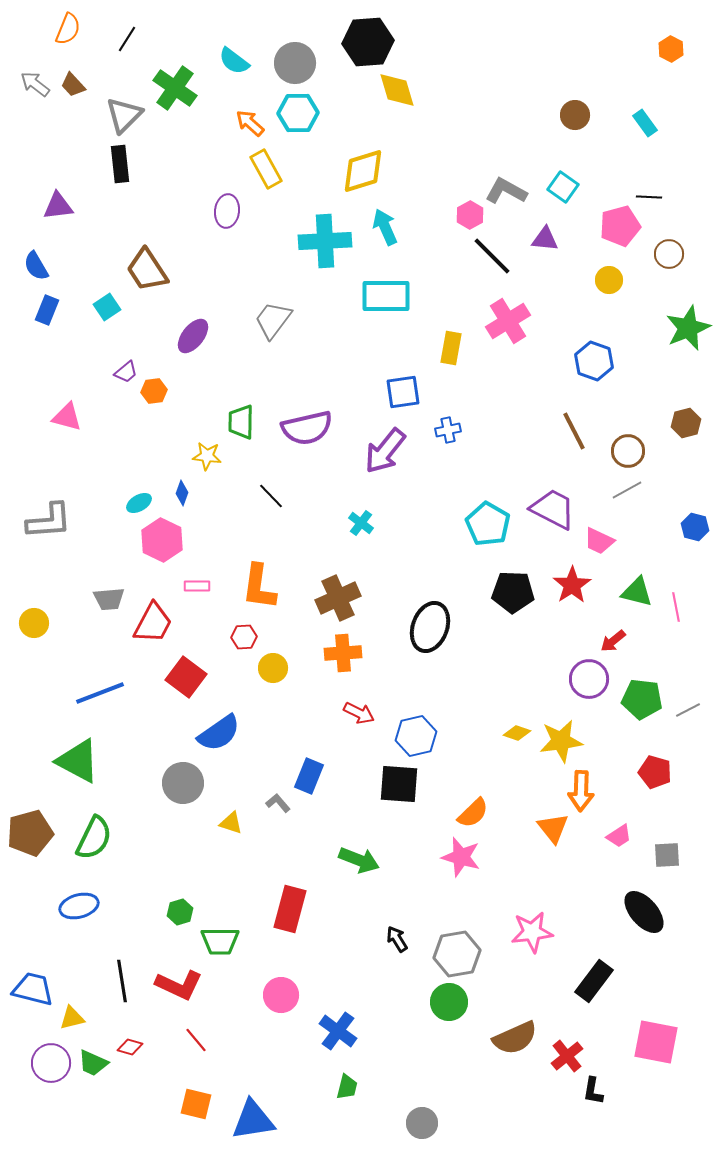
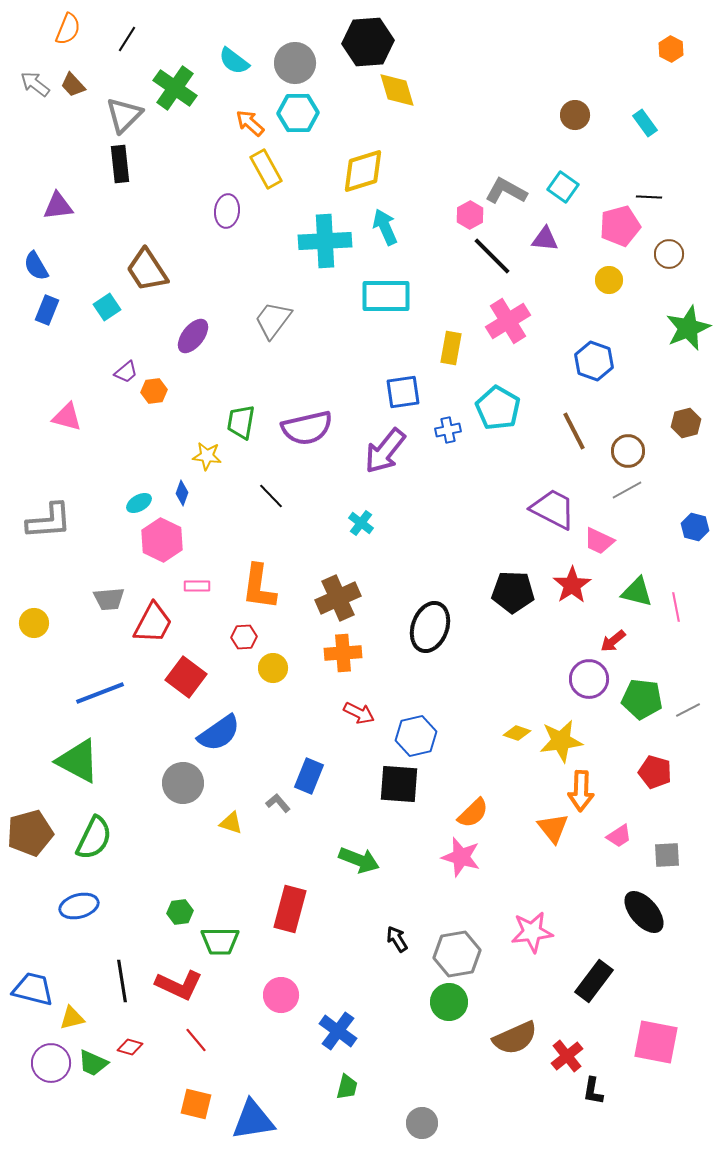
green trapezoid at (241, 422): rotated 9 degrees clockwise
cyan pentagon at (488, 524): moved 10 px right, 116 px up
green hexagon at (180, 912): rotated 10 degrees clockwise
